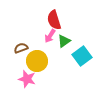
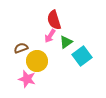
green triangle: moved 2 px right, 1 px down
